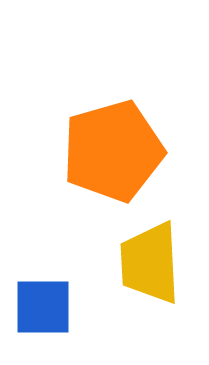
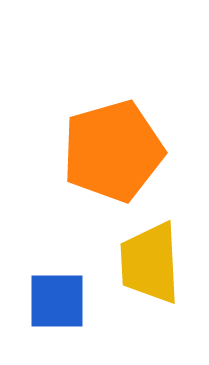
blue square: moved 14 px right, 6 px up
